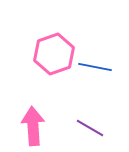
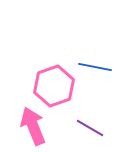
pink hexagon: moved 32 px down
pink arrow: rotated 18 degrees counterclockwise
